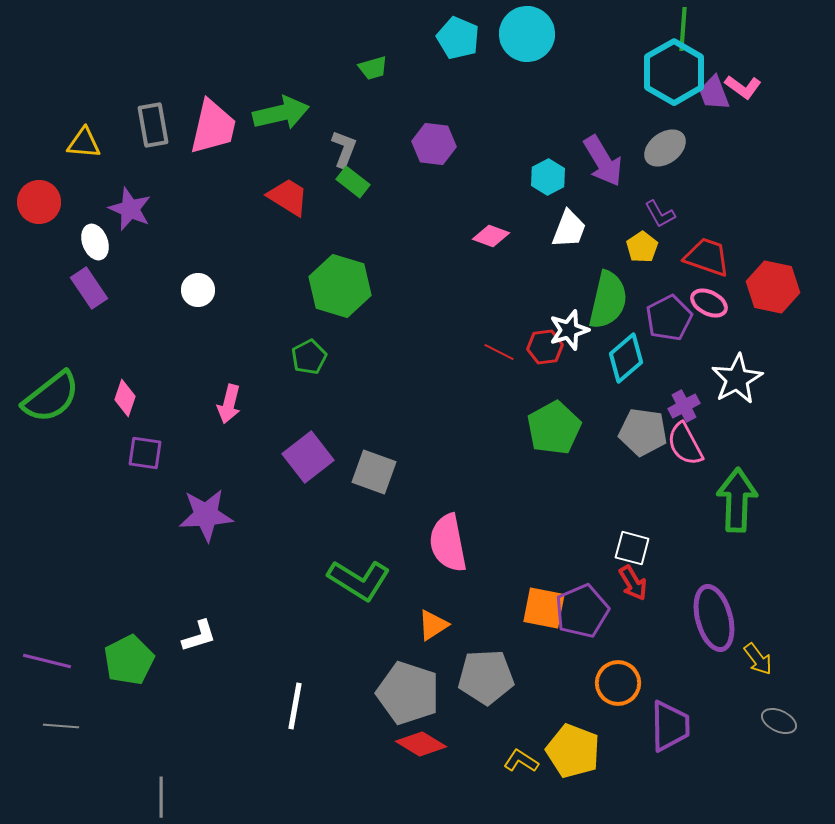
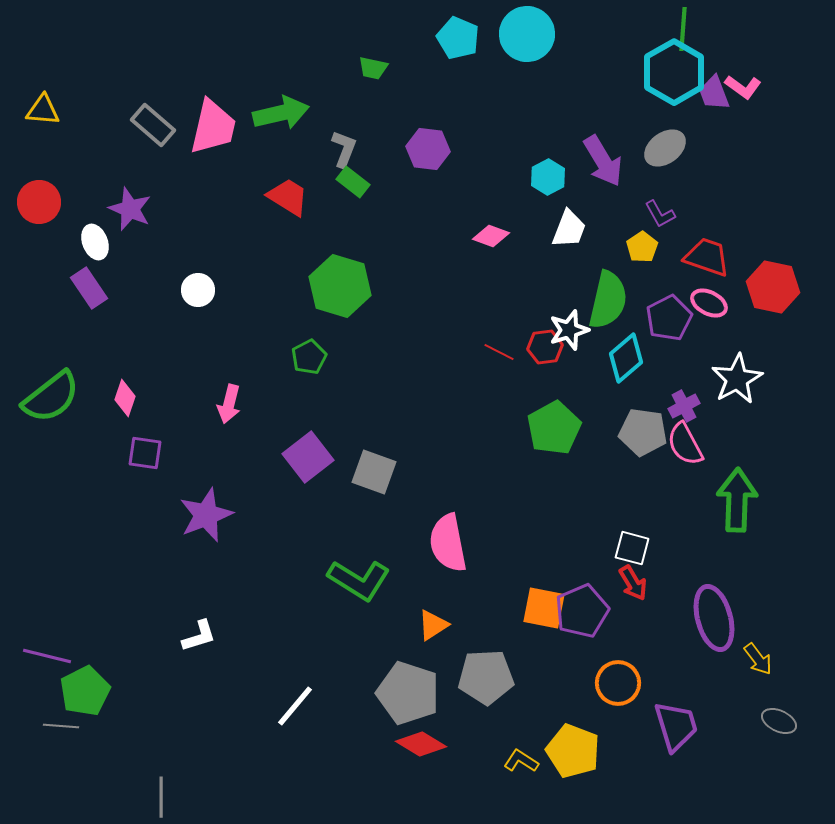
green trapezoid at (373, 68): rotated 28 degrees clockwise
gray rectangle at (153, 125): rotated 39 degrees counterclockwise
yellow triangle at (84, 143): moved 41 px left, 33 px up
purple hexagon at (434, 144): moved 6 px left, 5 px down
purple star at (206, 515): rotated 18 degrees counterclockwise
green pentagon at (129, 660): moved 44 px left, 31 px down
purple line at (47, 661): moved 5 px up
white line at (295, 706): rotated 30 degrees clockwise
purple trapezoid at (670, 726): moved 6 px right; rotated 16 degrees counterclockwise
